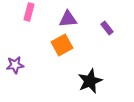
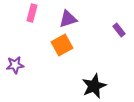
pink rectangle: moved 3 px right, 1 px down
purple triangle: rotated 12 degrees counterclockwise
purple rectangle: moved 12 px right, 2 px down
black star: moved 4 px right, 5 px down
